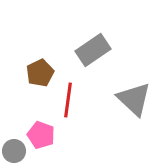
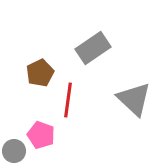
gray rectangle: moved 2 px up
